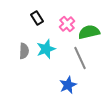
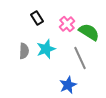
green semicircle: rotated 45 degrees clockwise
